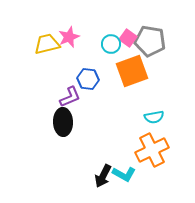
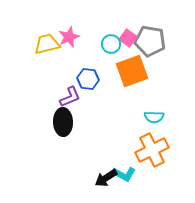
cyan semicircle: rotated 12 degrees clockwise
black arrow: moved 3 px right, 2 px down; rotated 30 degrees clockwise
